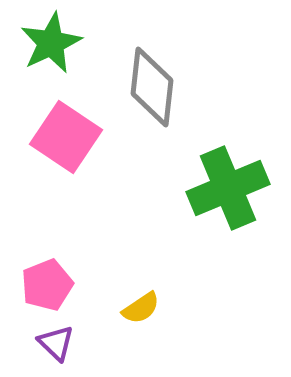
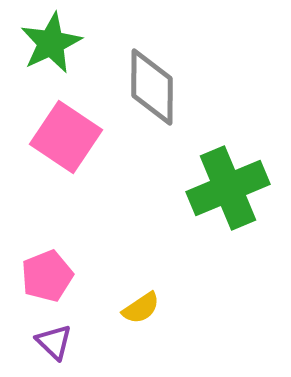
gray diamond: rotated 6 degrees counterclockwise
pink pentagon: moved 9 px up
purple triangle: moved 2 px left, 1 px up
